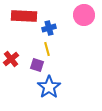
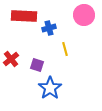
yellow line: moved 18 px right
blue star: moved 1 px right, 1 px down
